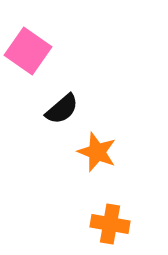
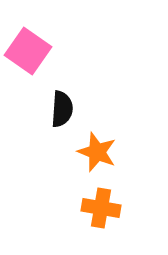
black semicircle: rotated 45 degrees counterclockwise
orange cross: moved 9 px left, 16 px up
